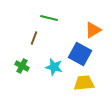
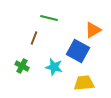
blue square: moved 2 px left, 3 px up
